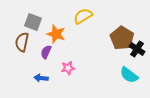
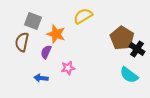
gray square: moved 1 px up
